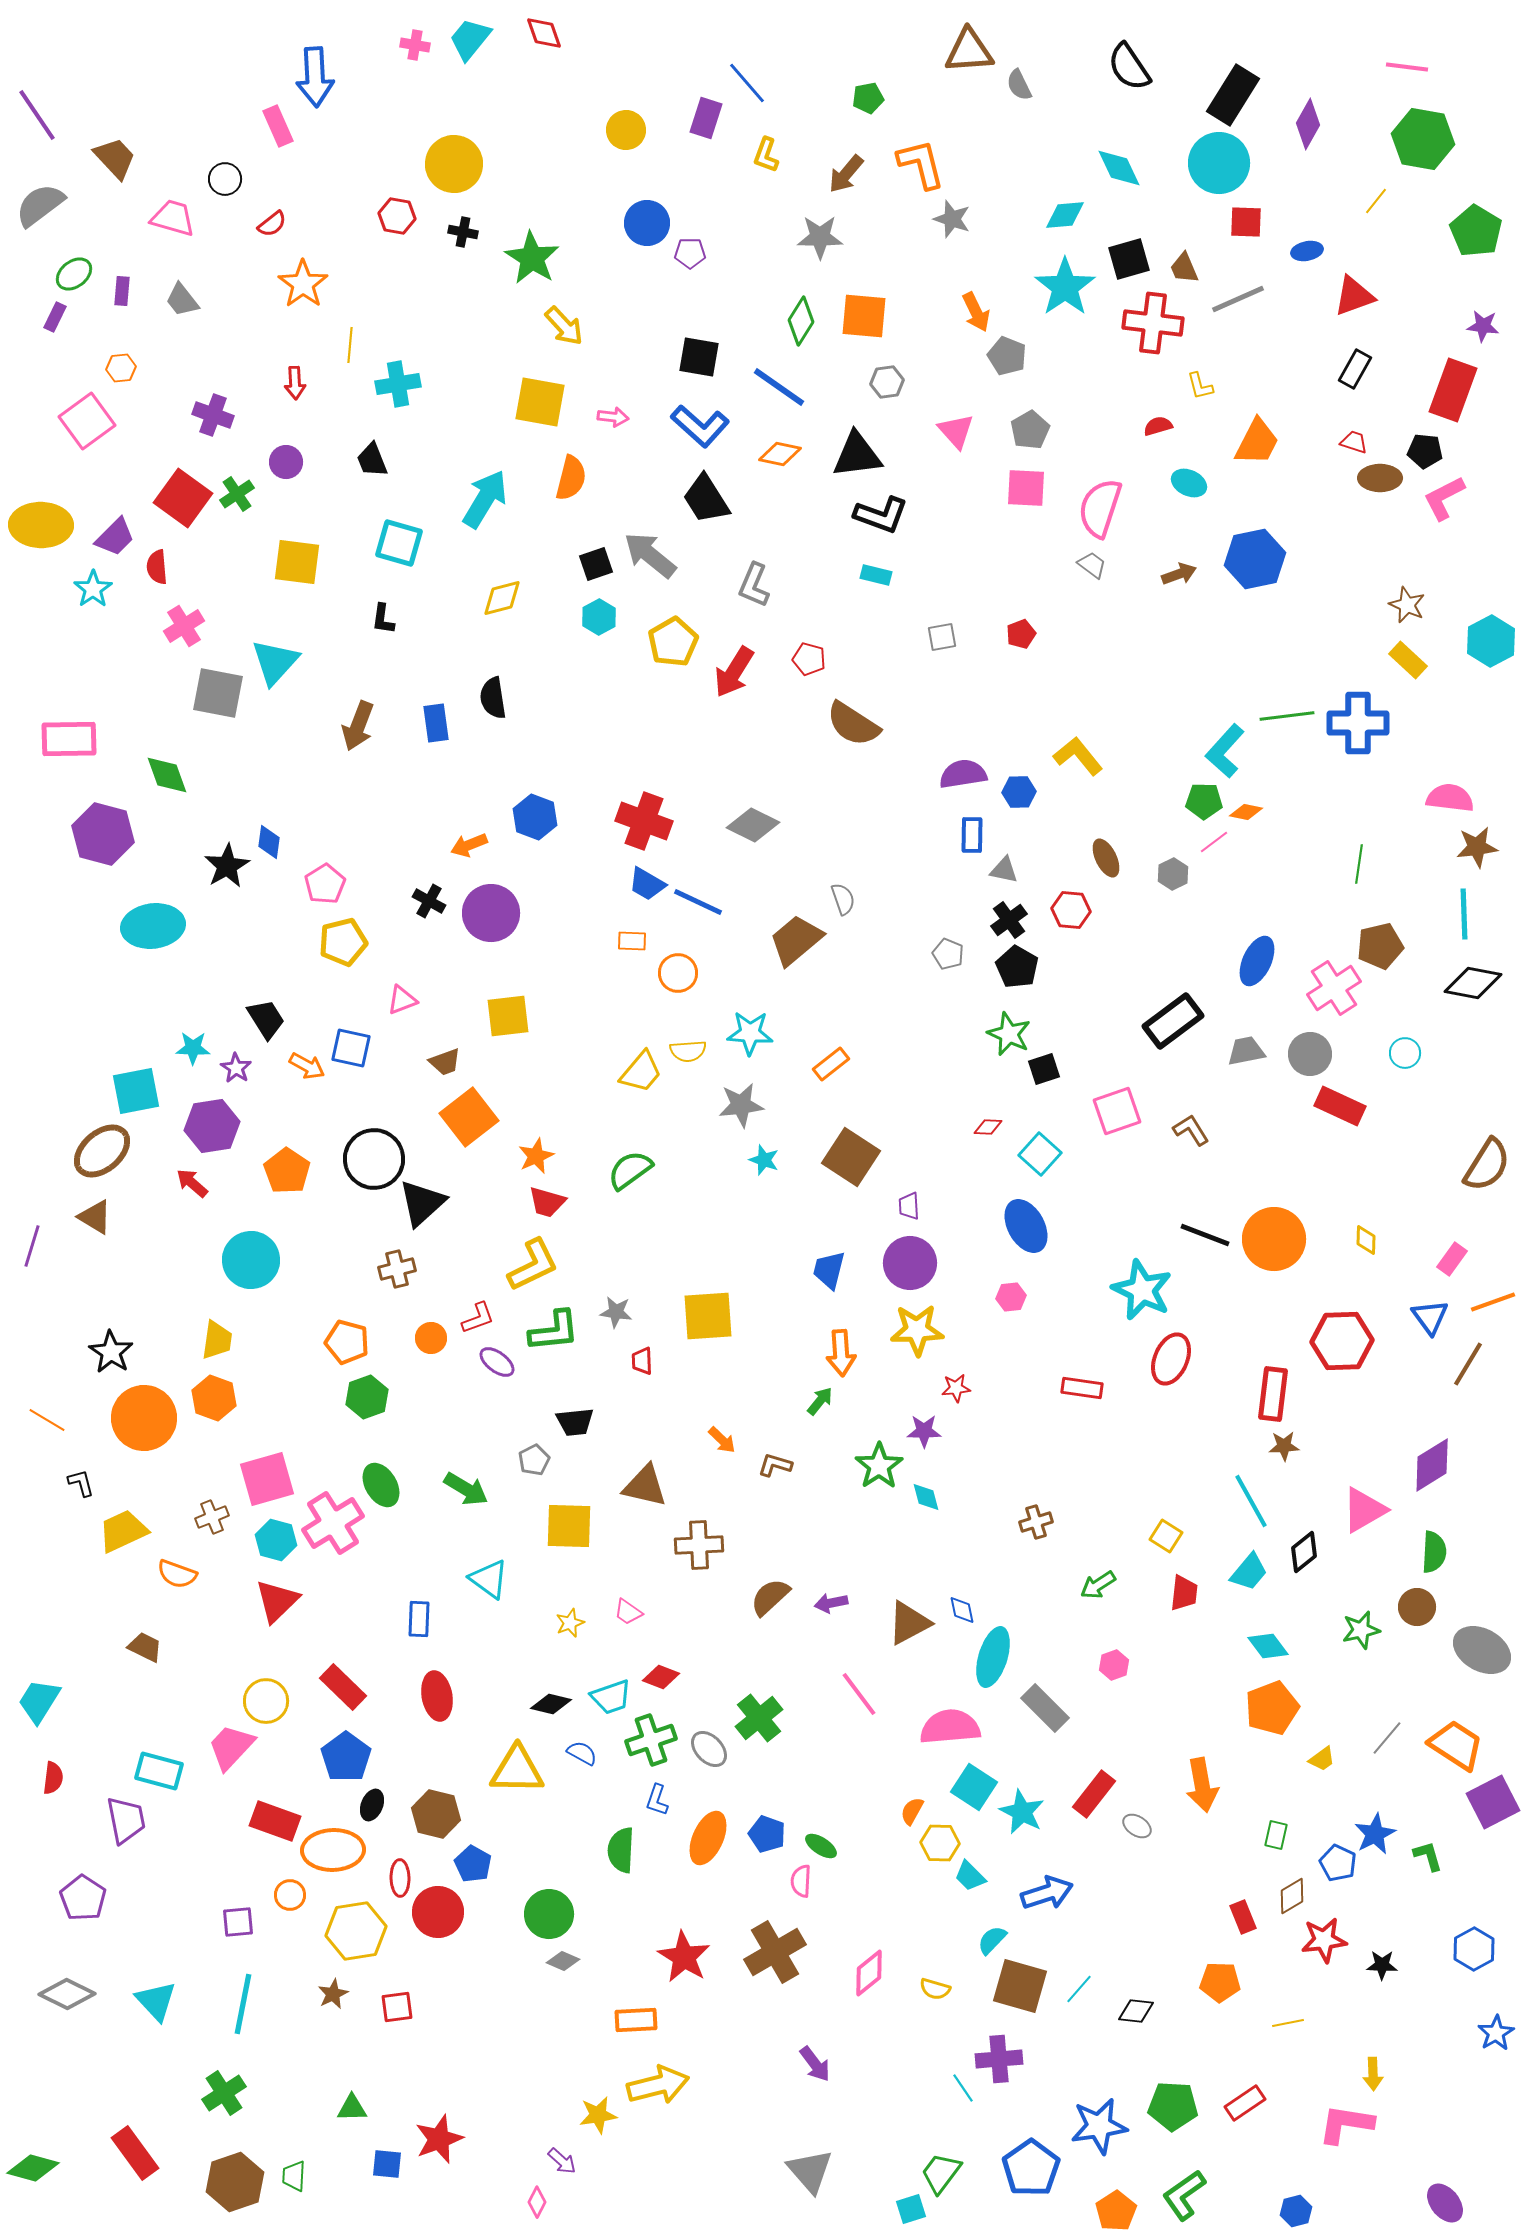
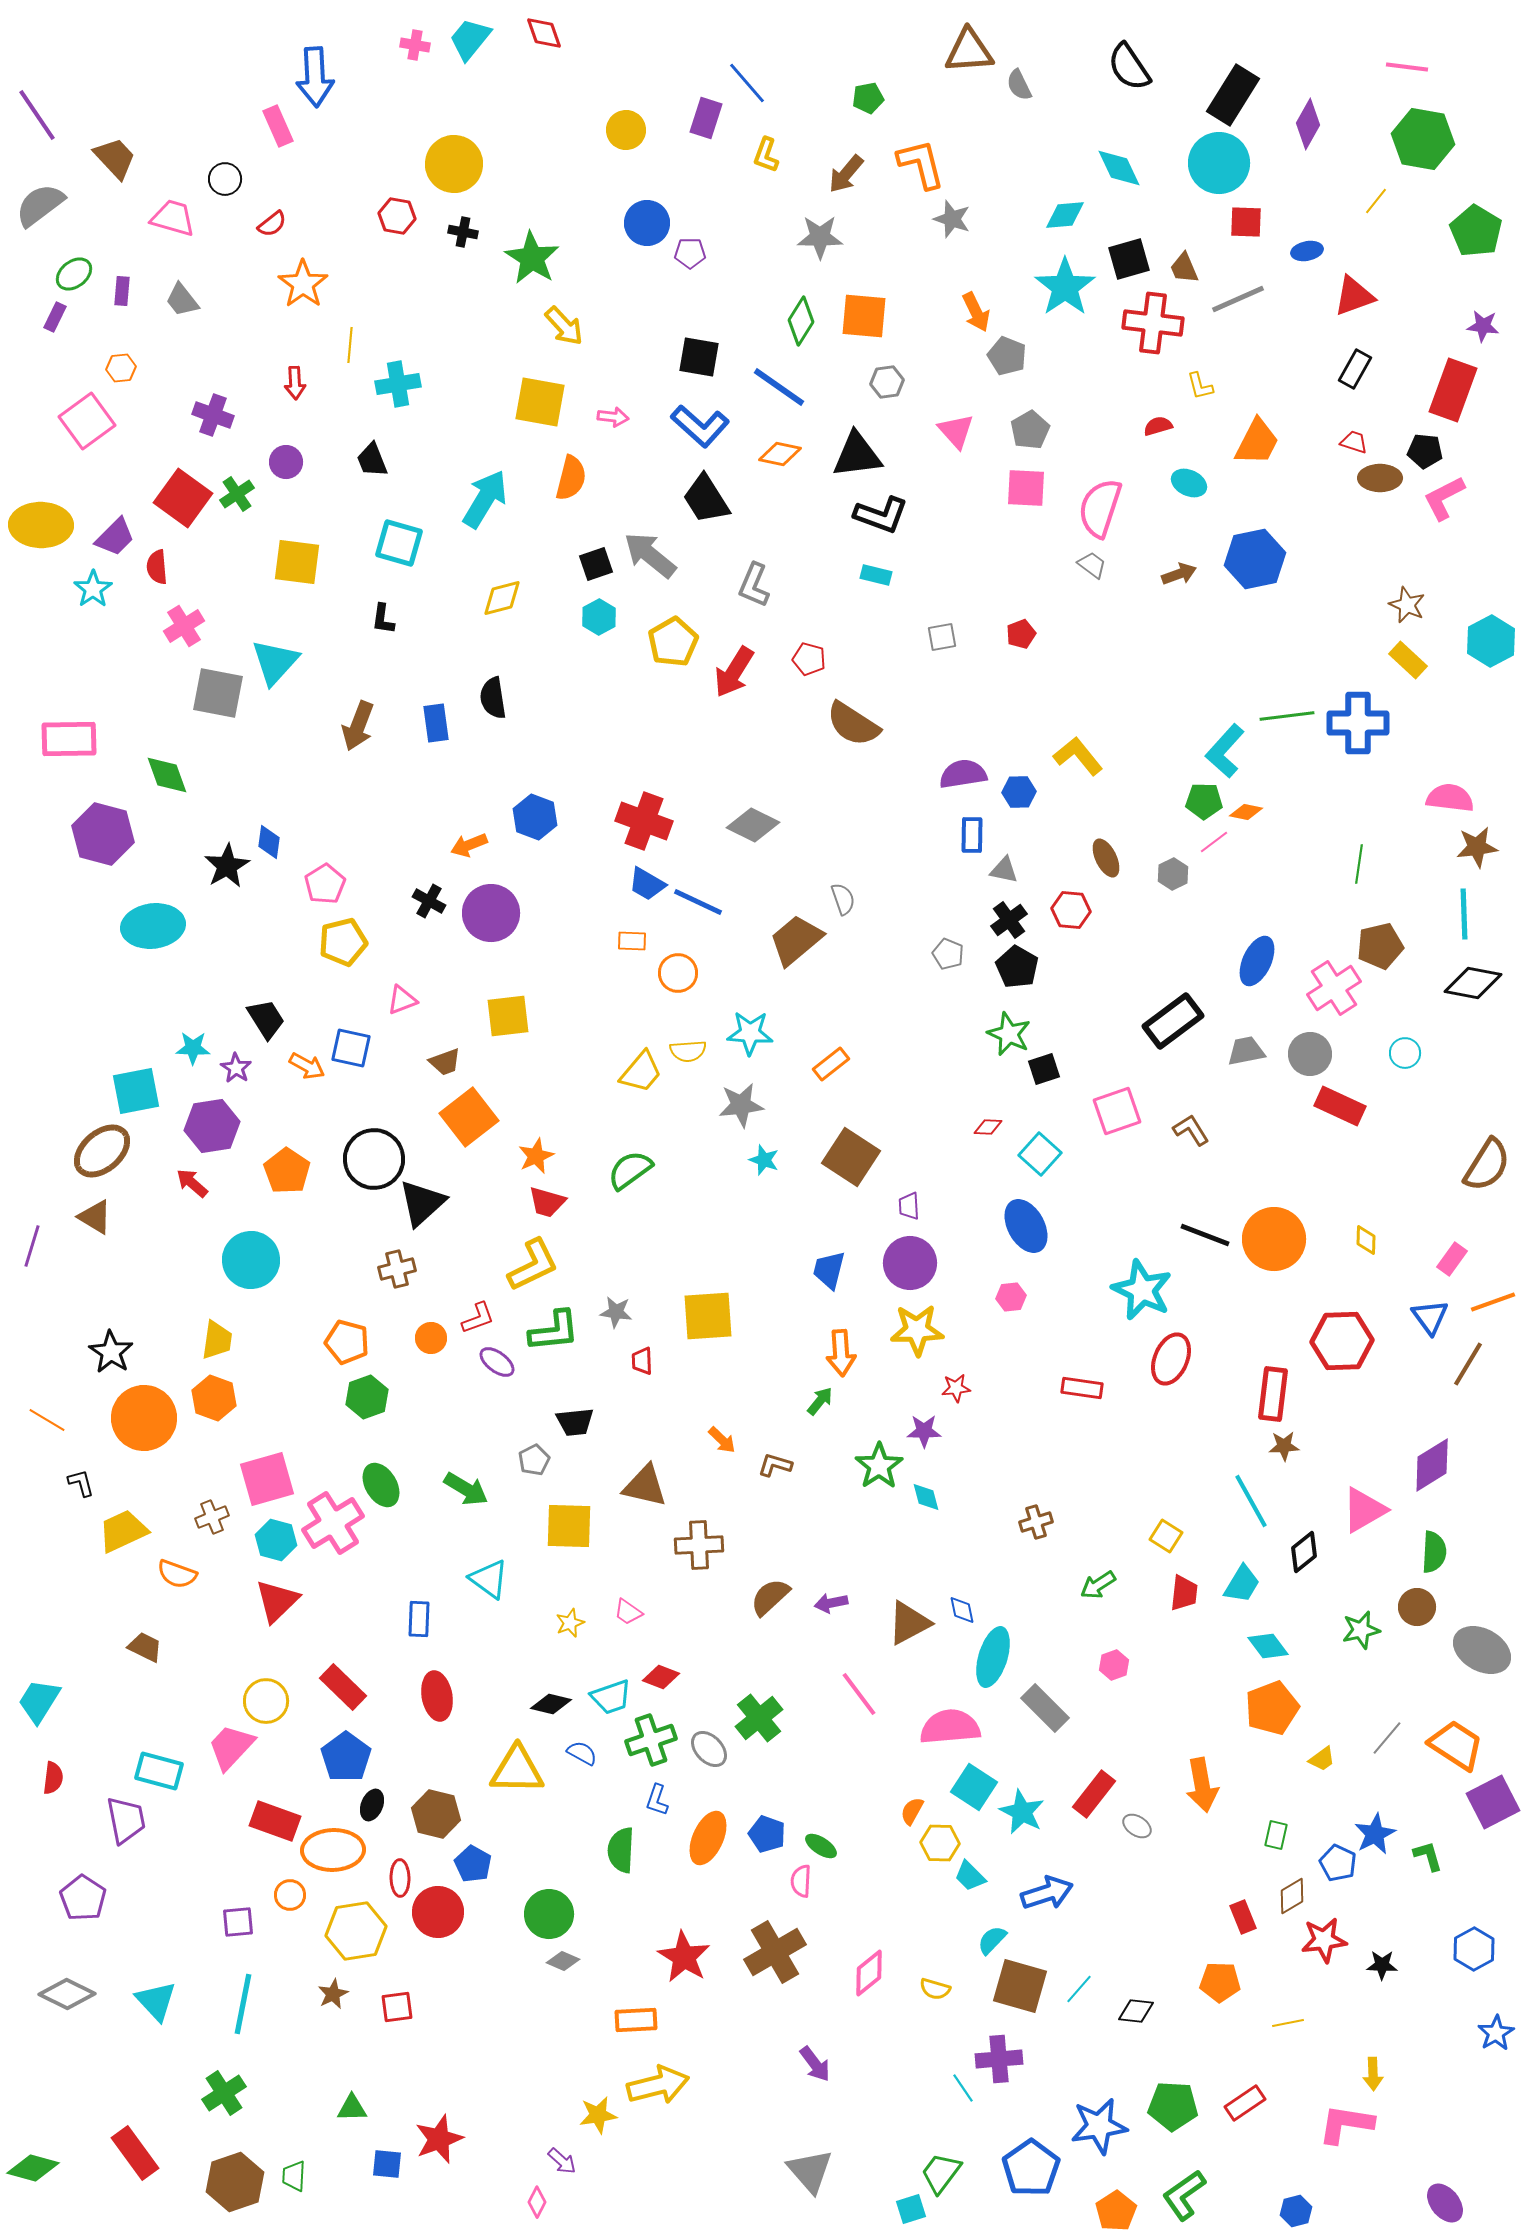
cyan trapezoid at (1249, 1572): moved 7 px left, 12 px down; rotated 9 degrees counterclockwise
